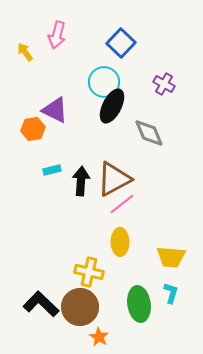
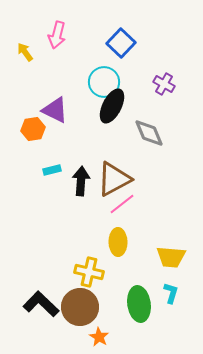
yellow ellipse: moved 2 px left
